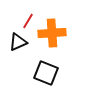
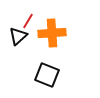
black triangle: moved 6 px up; rotated 18 degrees counterclockwise
black square: moved 1 px right, 2 px down
